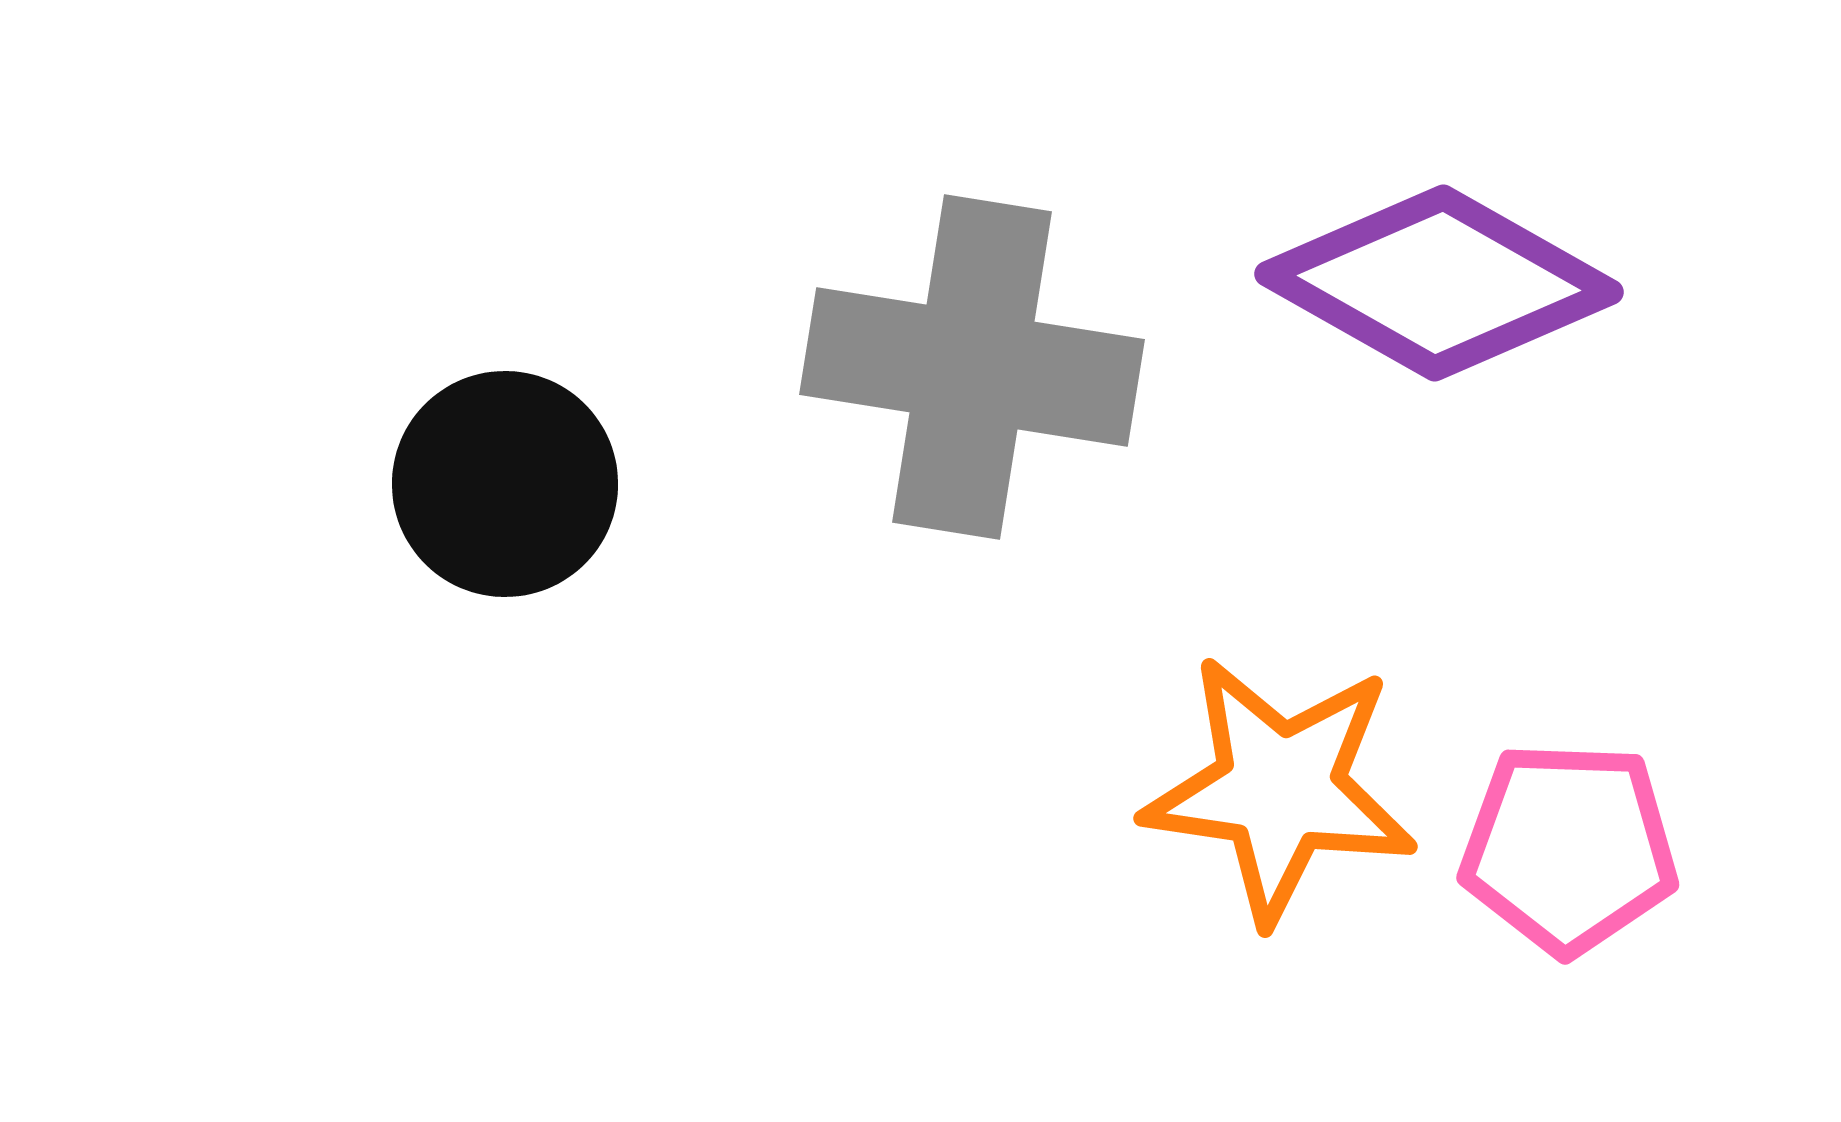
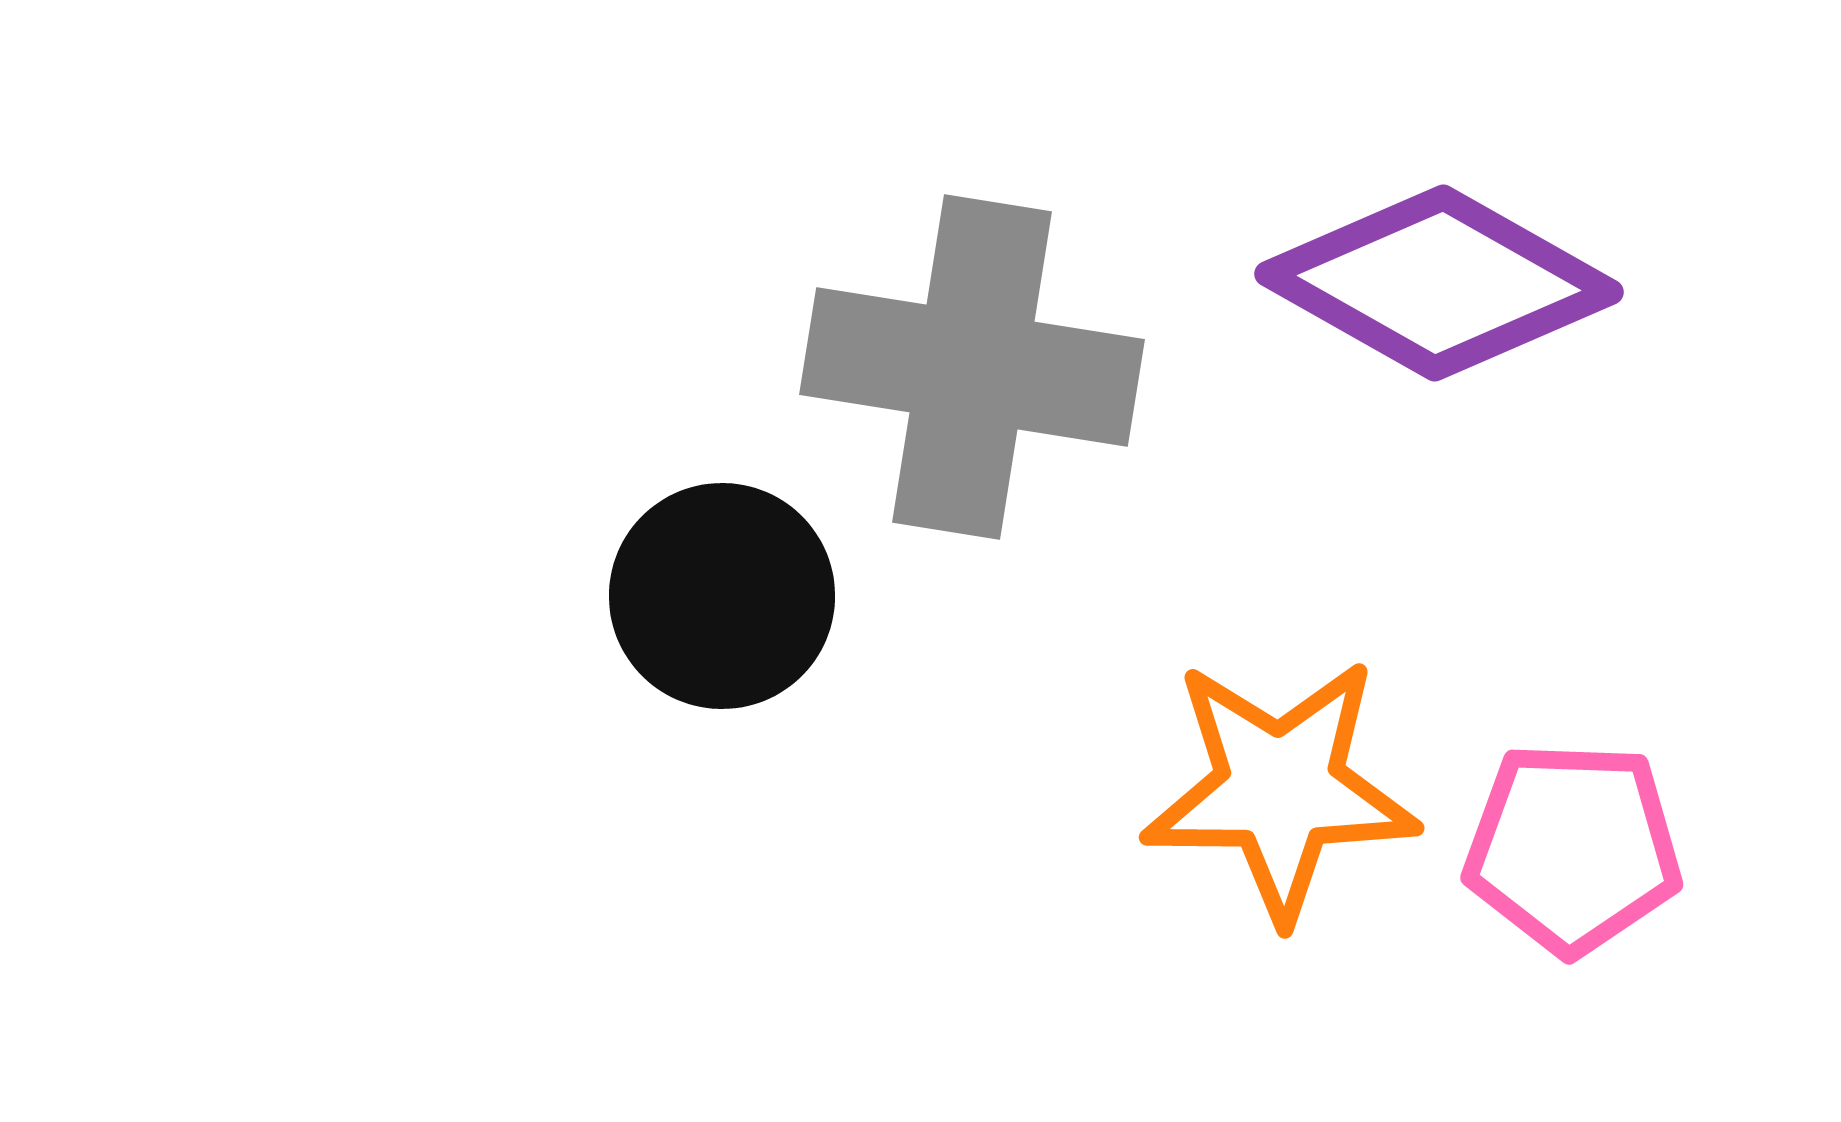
black circle: moved 217 px right, 112 px down
orange star: rotated 8 degrees counterclockwise
pink pentagon: moved 4 px right
